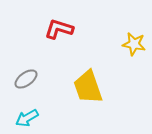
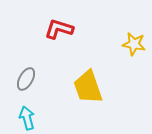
gray ellipse: rotated 25 degrees counterclockwise
cyan arrow: rotated 105 degrees clockwise
